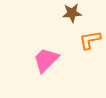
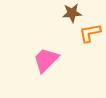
orange L-shape: moved 7 px up
